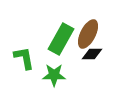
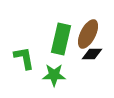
green rectangle: rotated 16 degrees counterclockwise
